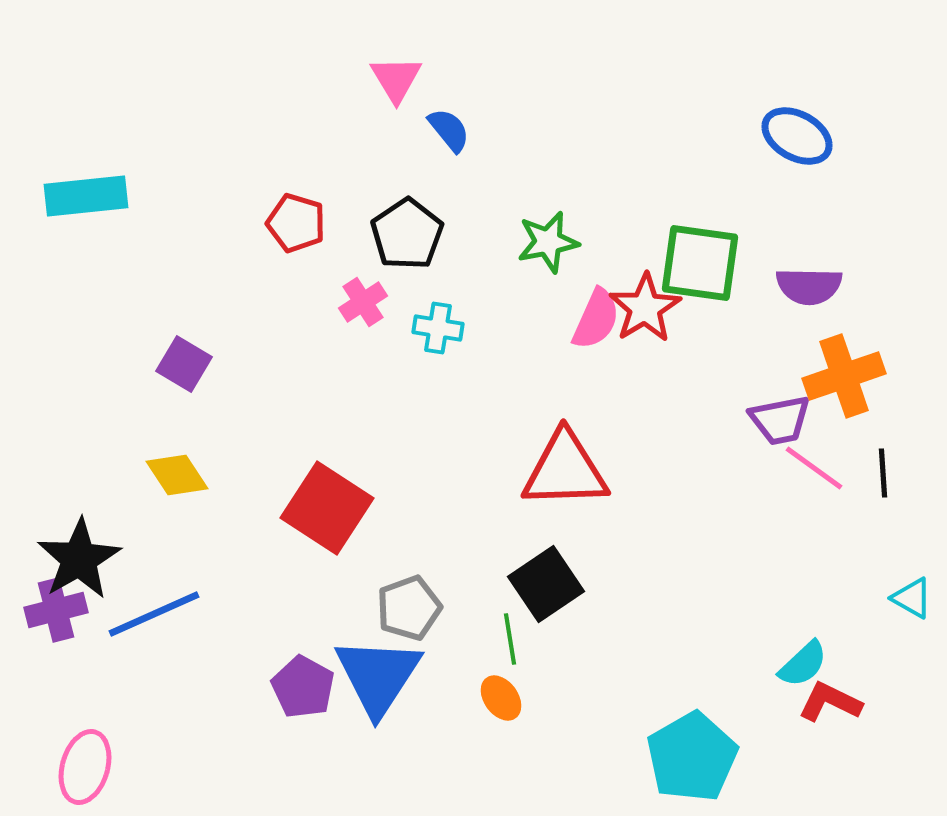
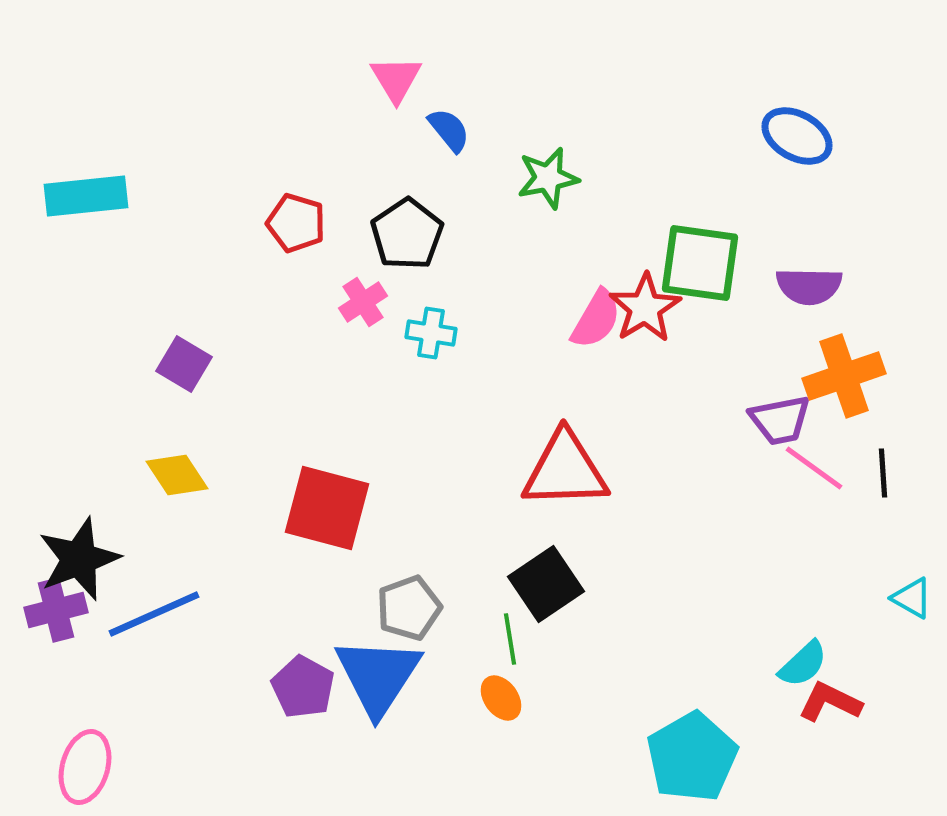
green star: moved 64 px up
pink semicircle: rotated 6 degrees clockwise
cyan cross: moved 7 px left, 5 px down
red square: rotated 18 degrees counterclockwise
black star: rotated 10 degrees clockwise
